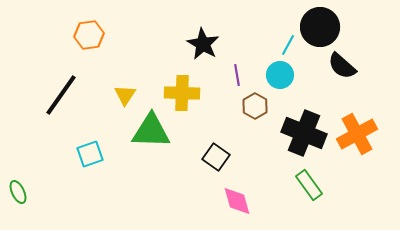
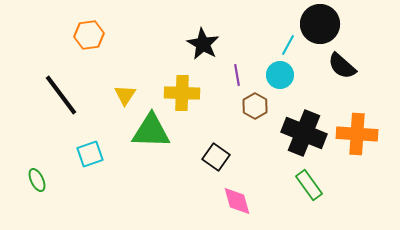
black circle: moved 3 px up
black line: rotated 72 degrees counterclockwise
orange cross: rotated 33 degrees clockwise
green ellipse: moved 19 px right, 12 px up
